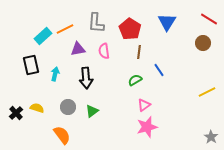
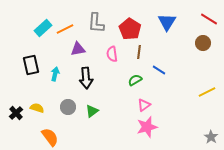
cyan rectangle: moved 8 px up
pink semicircle: moved 8 px right, 3 px down
blue line: rotated 24 degrees counterclockwise
orange semicircle: moved 12 px left, 2 px down
